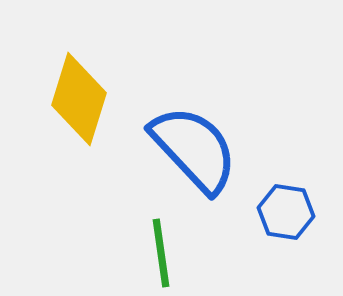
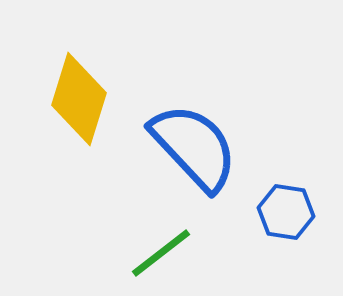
blue semicircle: moved 2 px up
green line: rotated 60 degrees clockwise
